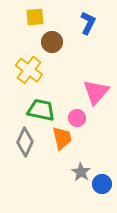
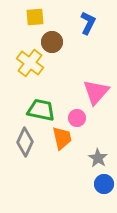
yellow cross: moved 1 px right, 7 px up
gray star: moved 17 px right, 14 px up
blue circle: moved 2 px right
